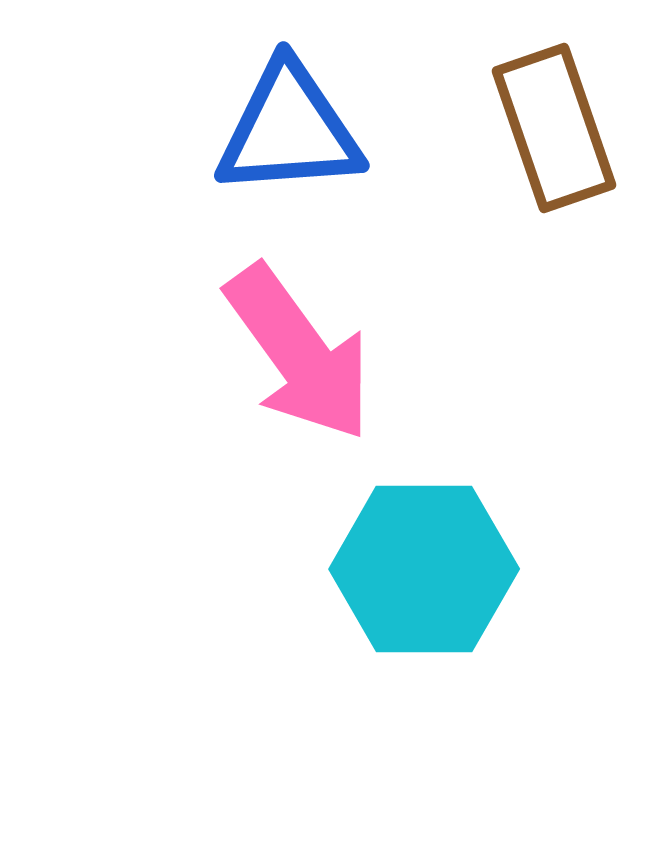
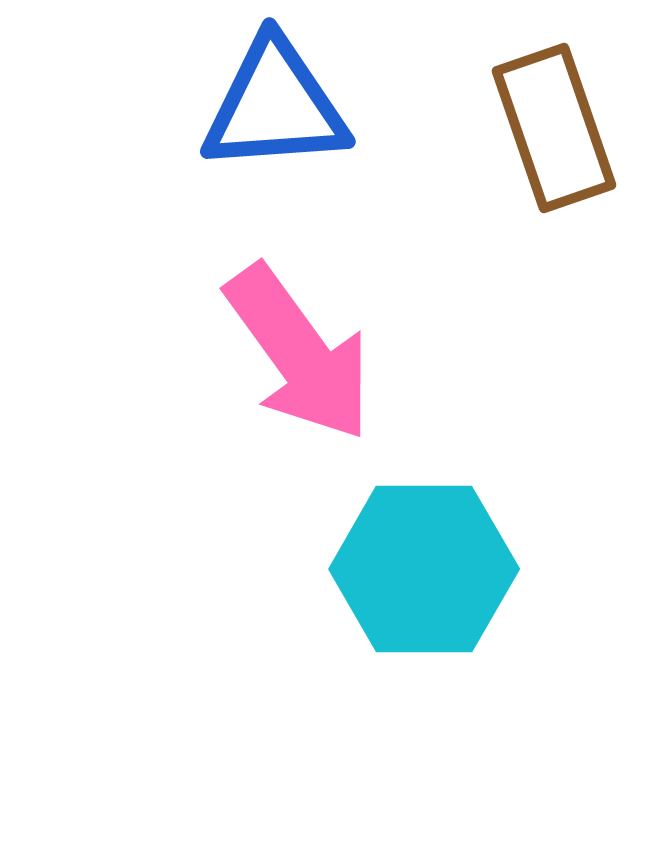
blue triangle: moved 14 px left, 24 px up
